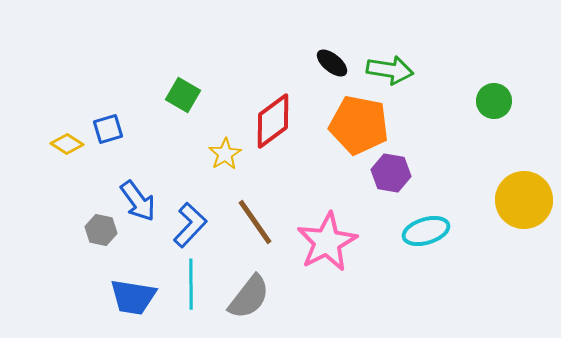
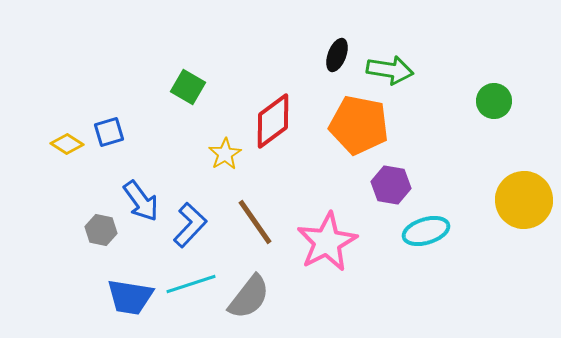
black ellipse: moved 5 px right, 8 px up; rotated 72 degrees clockwise
green square: moved 5 px right, 8 px up
blue square: moved 1 px right, 3 px down
purple hexagon: moved 12 px down
blue arrow: moved 3 px right
cyan line: rotated 72 degrees clockwise
blue trapezoid: moved 3 px left
